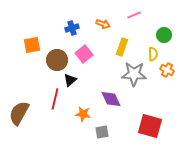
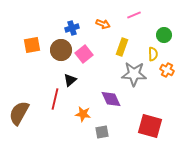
brown circle: moved 4 px right, 10 px up
